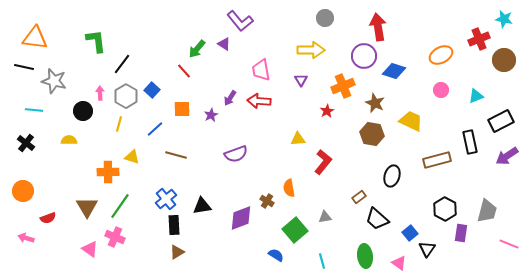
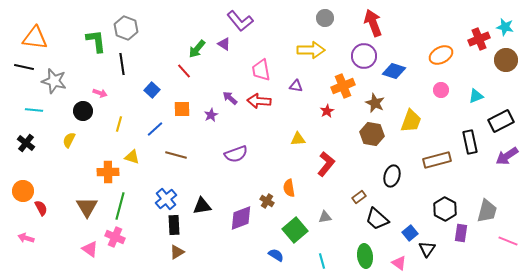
cyan star at (504, 19): moved 1 px right, 8 px down
red arrow at (378, 27): moved 5 px left, 4 px up; rotated 12 degrees counterclockwise
brown circle at (504, 60): moved 2 px right
black line at (122, 64): rotated 45 degrees counterclockwise
purple triangle at (301, 80): moved 5 px left, 6 px down; rotated 48 degrees counterclockwise
pink arrow at (100, 93): rotated 112 degrees clockwise
gray hexagon at (126, 96): moved 68 px up; rotated 10 degrees counterclockwise
purple arrow at (230, 98): rotated 98 degrees clockwise
yellow trapezoid at (411, 121): rotated 85 degrees clockwise
yellow semicircle at (69, 140): rotated 63 degrees counterclockwise
red L-shape at (323, 162): moved 3 px right, 2 px down
green line at (120, 206): rotated 20 degrees counterclockwise
red semicircle at (48, 218): moved 7 px left, 10 px up; rotated 98 degrees counterclockwise
pink line at (509, 244): moved 1 px left, 3 px up
